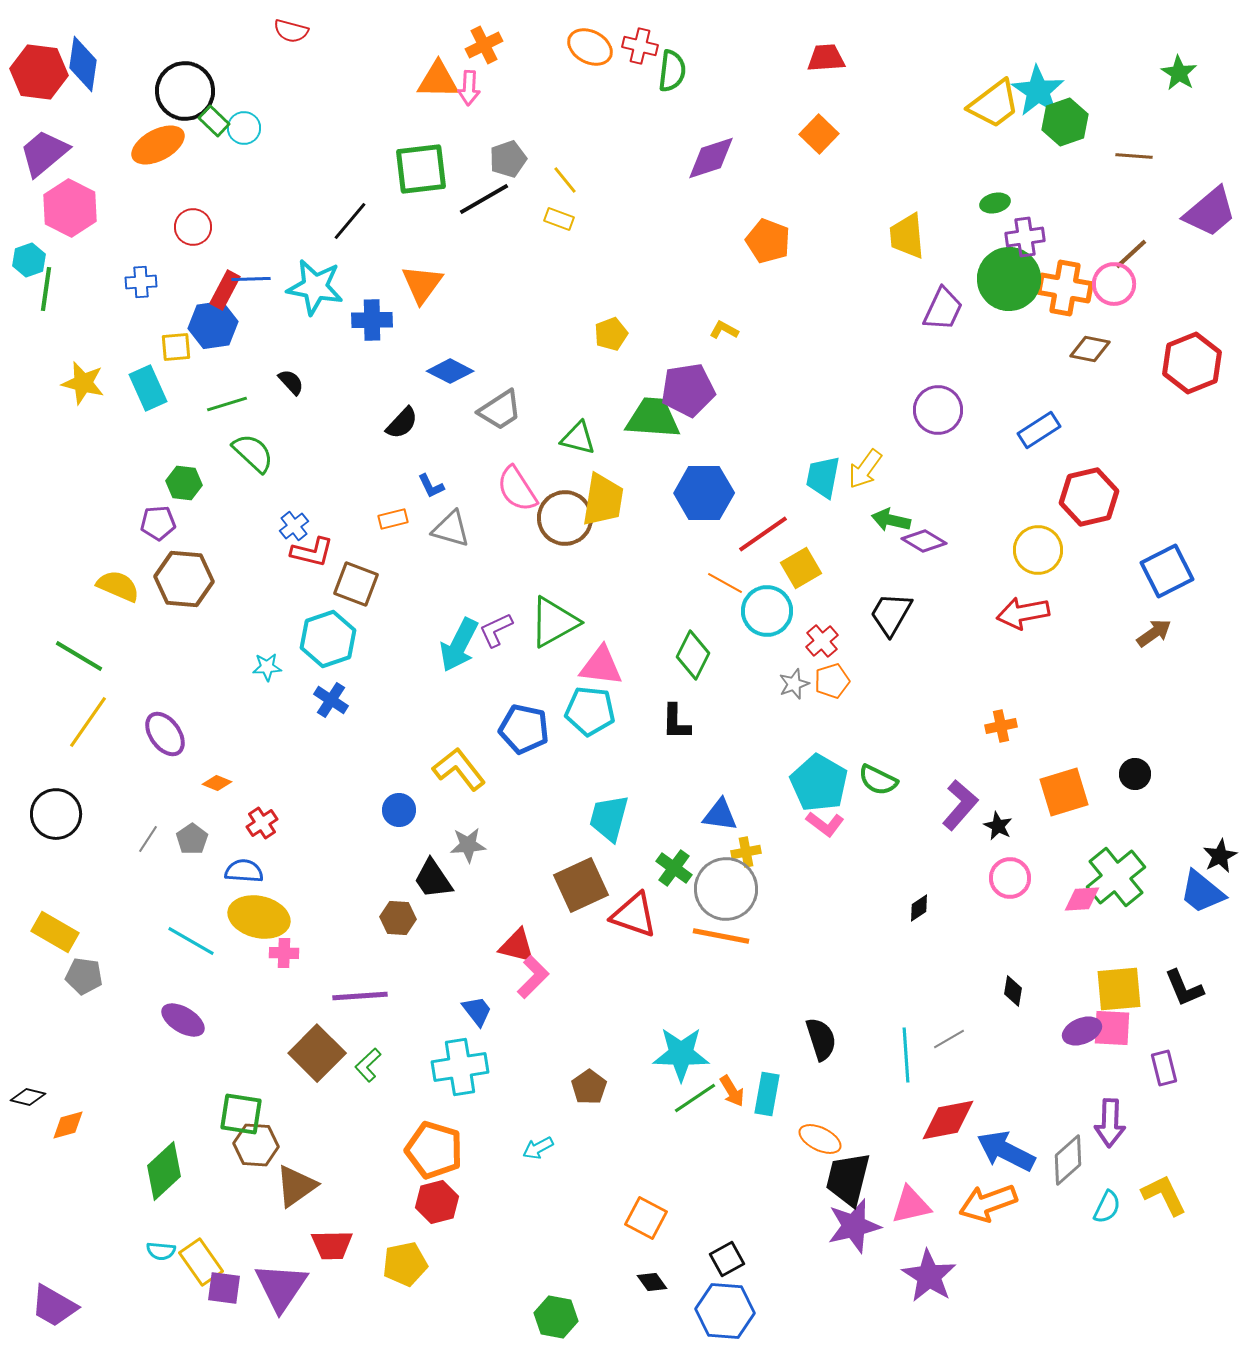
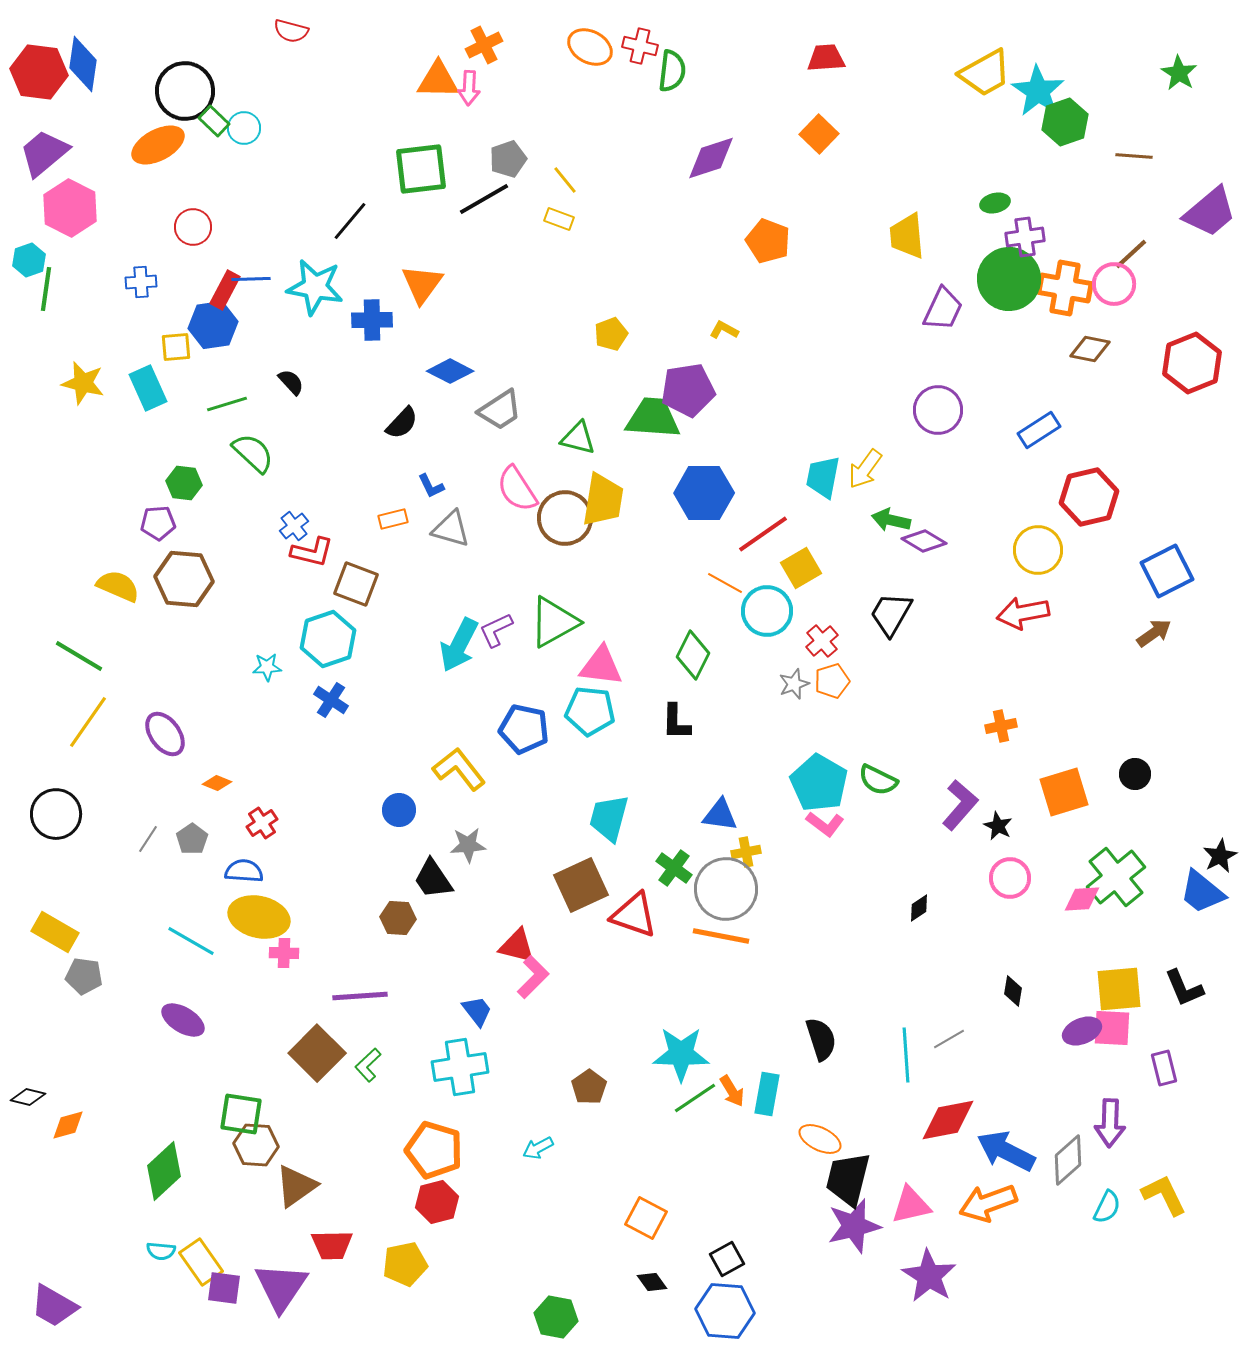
yellow trapezoid at (994, 104): moved 9 px left, 31 px up; rotated 8 degrees clockwise
